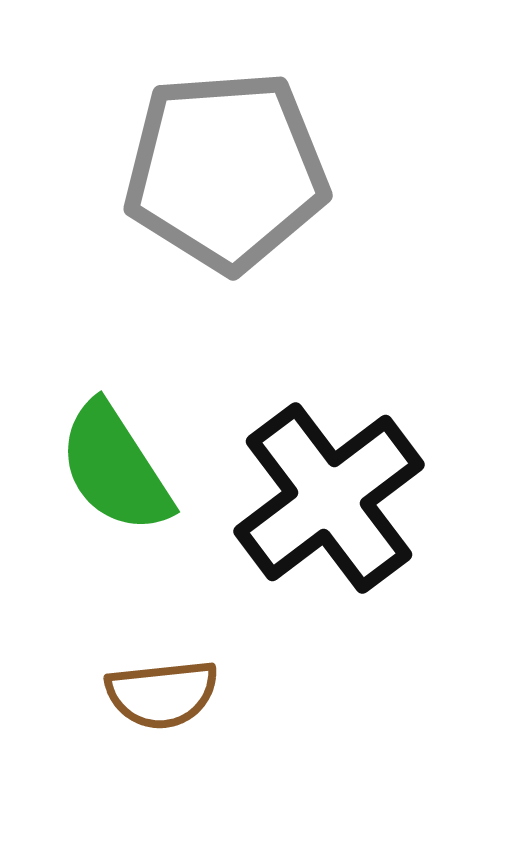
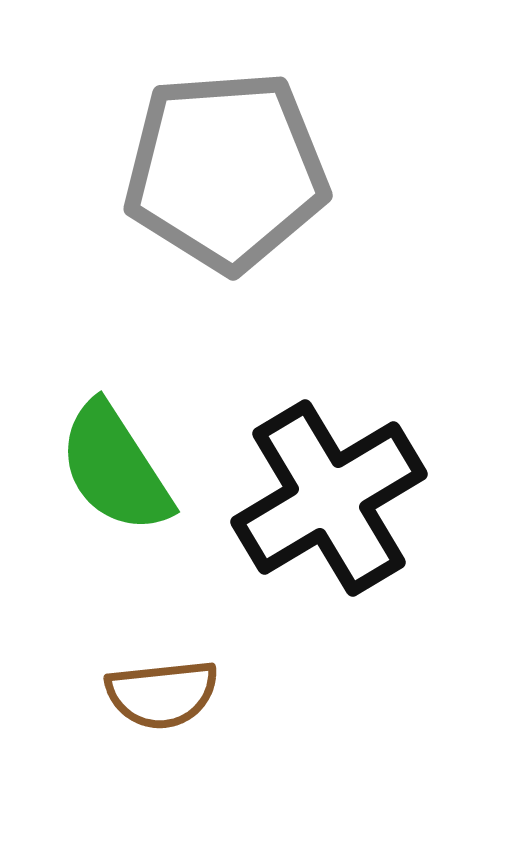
black cross: rotated 6 degrees clockwise
